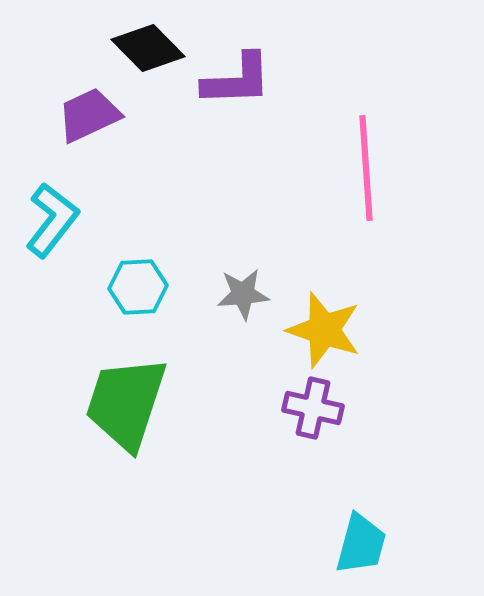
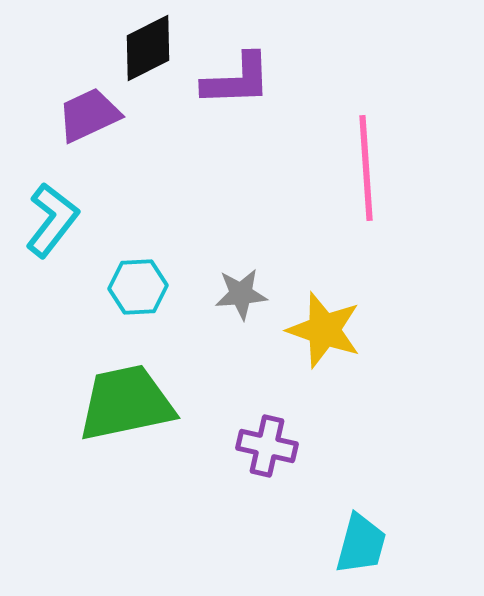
black diamond: rotated 72 degrees counterclockwise
gray star: moved 2 px left
green trapezoid: rotated 60 degrees clockwise
purple cross: moved 46 px left, 38 px down
